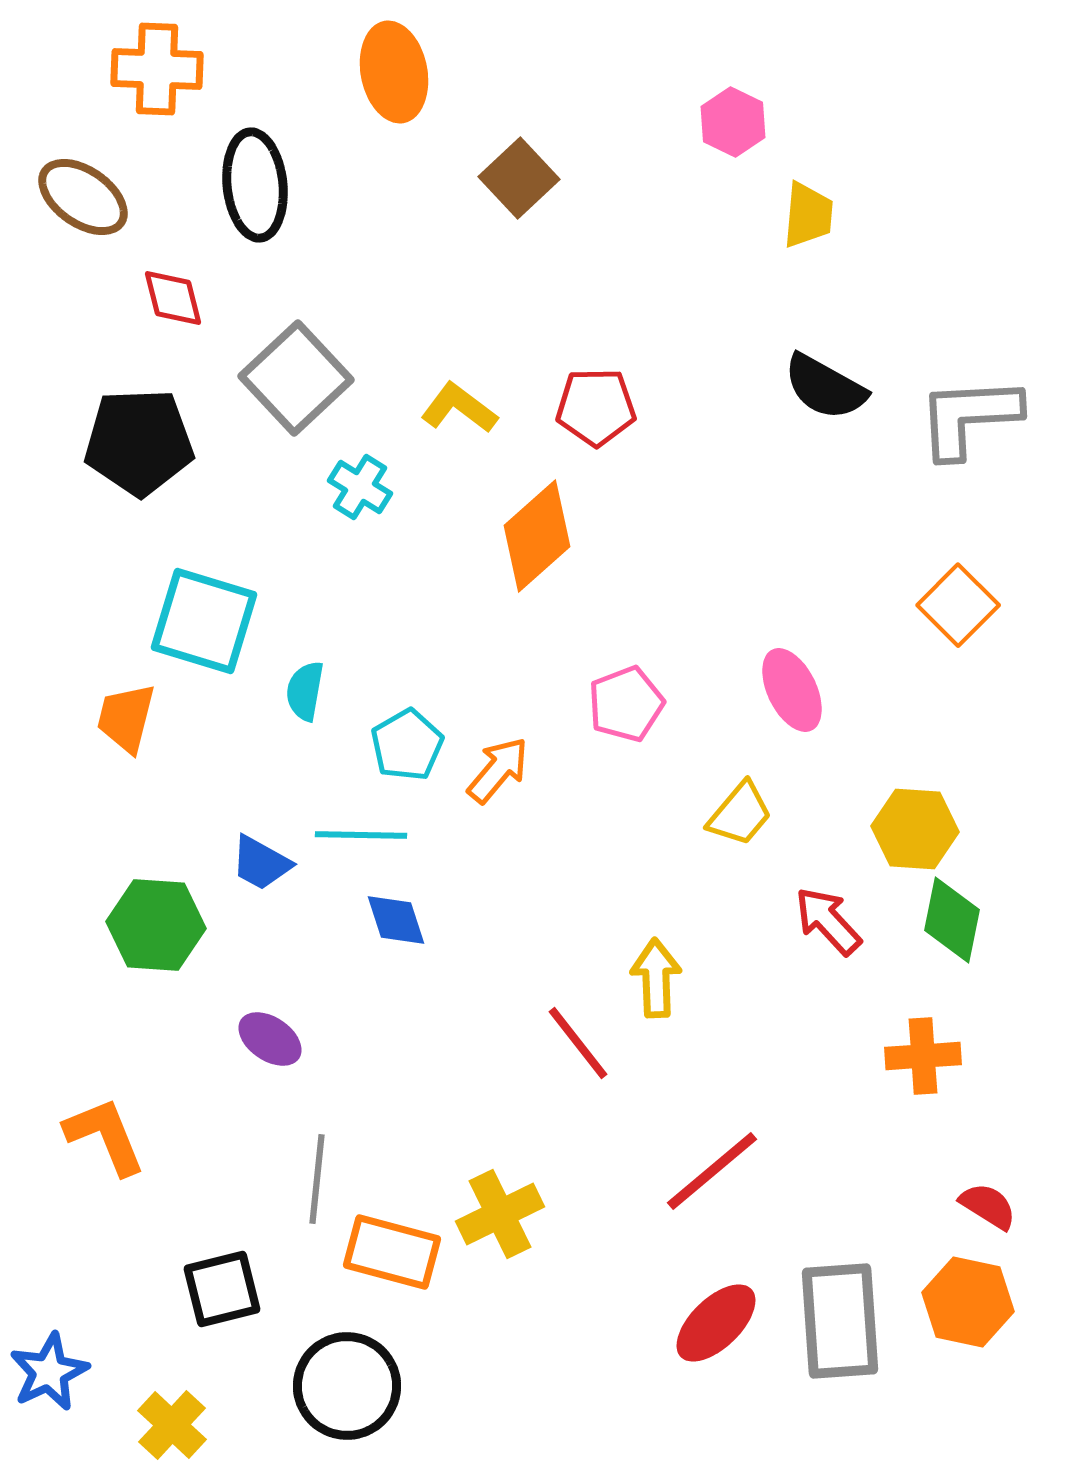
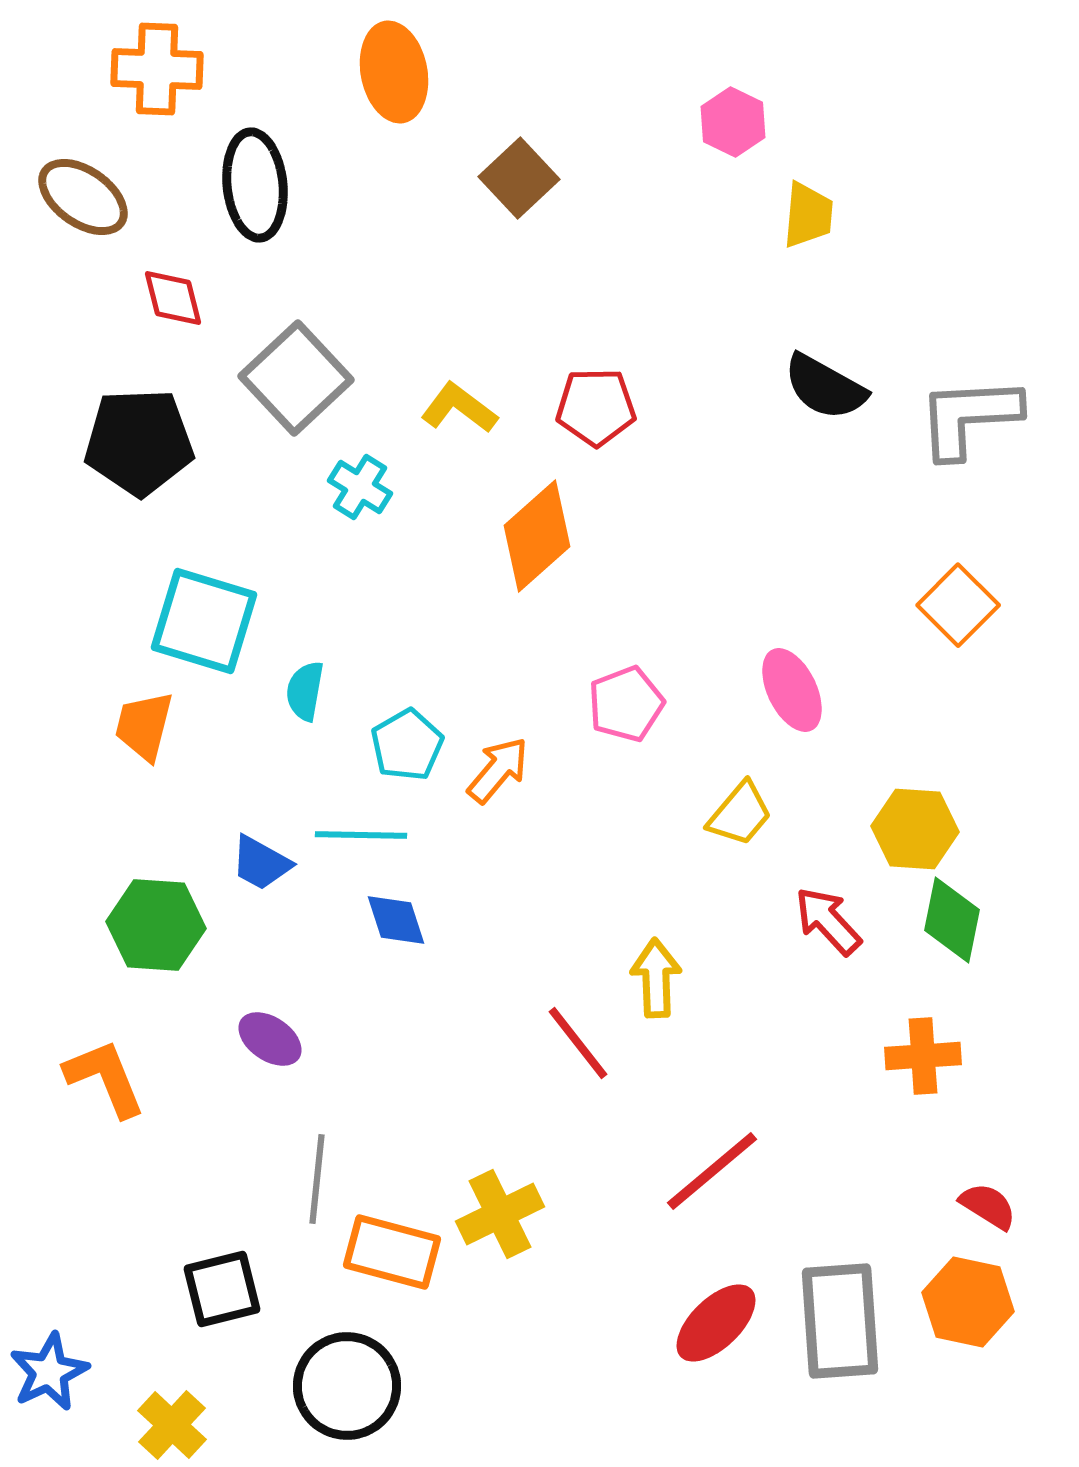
orange trapezoid at (126, 718): moved 18 px right, 8 px down
orange L-shape at (105, 1136): moved 58 px up
